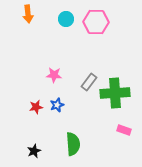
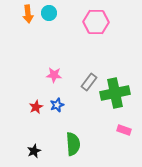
cyan circle: moved 17 px left, 6 px up
green cross: rotated 8 degrees counterclockwise
red star: rotated 16 degrees counterclockwise
